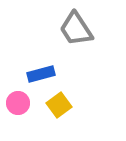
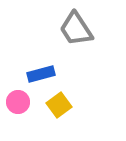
pink circle: moved 1 px up
